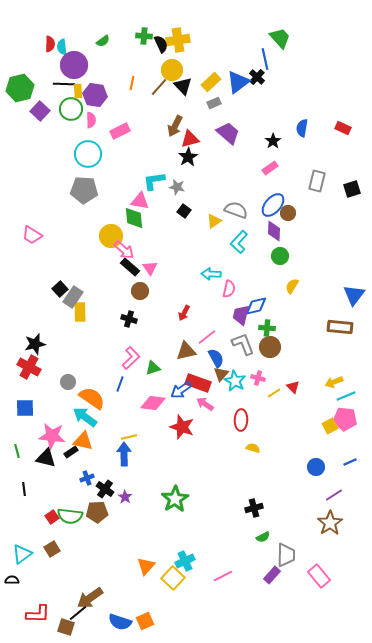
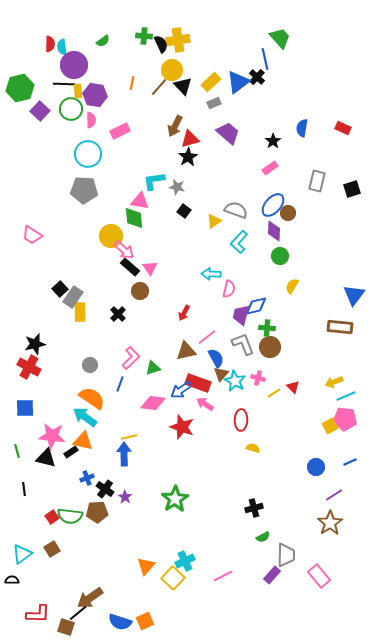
black cross at (129, 319): moved 11 px left, 5 px up; rotated 28 degrees clockwise
gray circle at (68, 382): moved 22 px right, 17 px up
